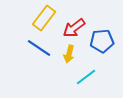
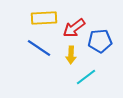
yellow rectangle: rotated 50 degrees clockwise
blue pentagon: moved 2 px left
yellow arrow: moved 2 px right, 1 px down; rotated 12 degrees counterclockwise
